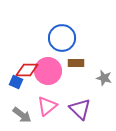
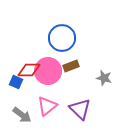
brown rectangle: moved 5 px left, 3 px down; rotated 21 degrees counterclockwise
red diamond: moved 2 px right
